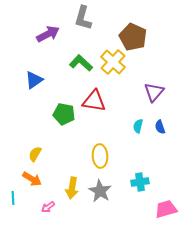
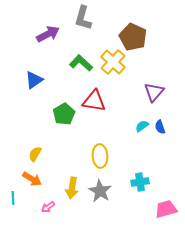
green pentagon: rotated 30 degrees clockwise
cyan semicircle: moved 4 px right; rotated 40 degrees clockwise
